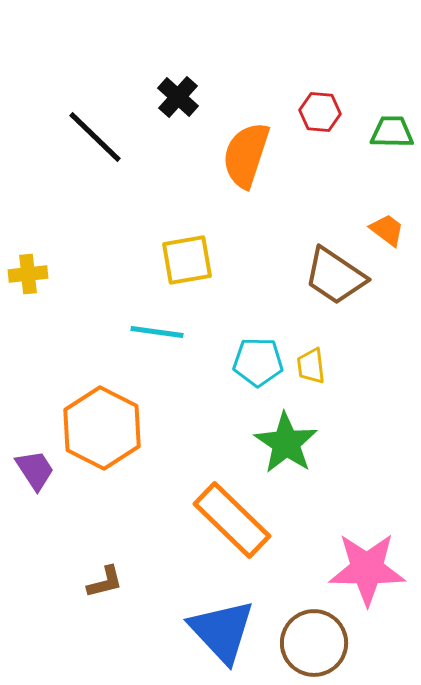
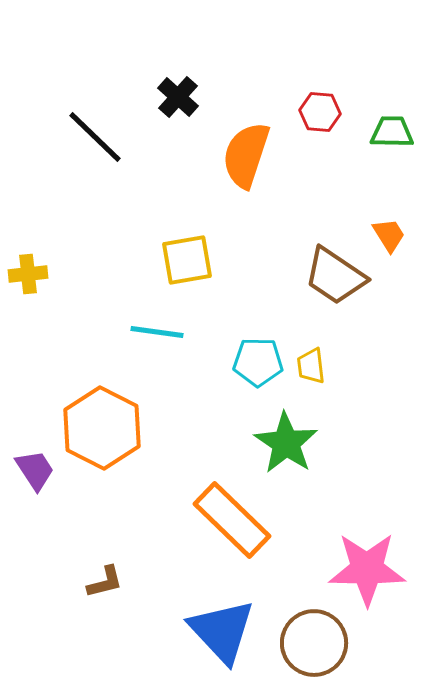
orange trapezoid: moved 2 px right, 5 px down; rotated 21 degrees clockwise
